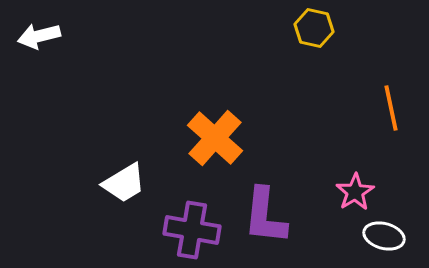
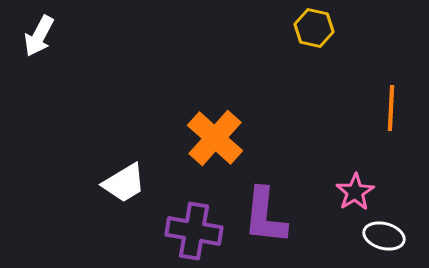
white arrow: rotated 48 degrees counterclockwise
orange line: rotated 15 degrees clockwise
purple cross: moved 2 px right, 1 px down
